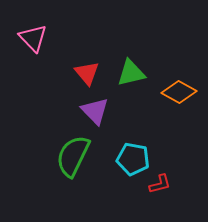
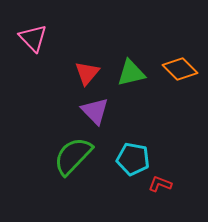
red triangle: rotated 20 degrees clockwise
orange diamond: moved 1 px right, 23 px up; rotated 16 degrees clockwise
green semicircle: rotated 18 degrees clockwise
red L-shape: rotated 145 degrees counterclockwise
